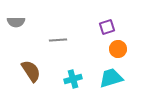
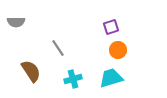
purple square: moved 4 px right
gray line: moved 8 px down; rotated 60 degrees clockwise
orange circle: moved 1 px down
